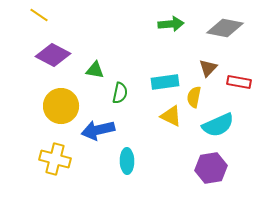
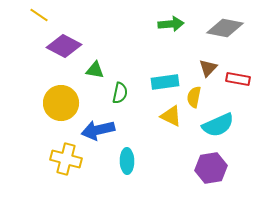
purple diamond: moved 11 px right, 9 px up
red rectangle: moved 1 px left, 3 px up
yellow circle: moved 3 px up
yellow cross: moved 11 px right
